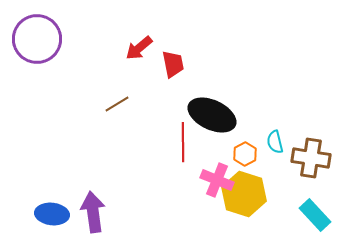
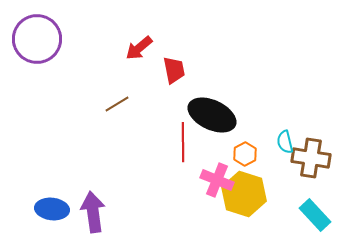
red trapezoid: moved 1 px right, 6 px down
cyan semicircle: moved 10 px right
blue ellipse: moved 5 px up
